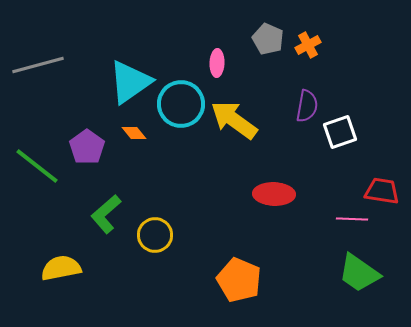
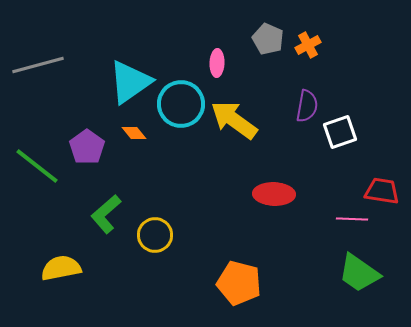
orange pentagon: moved 3 px down; rotated 9 degrees counterclockwise
